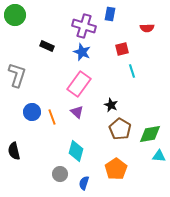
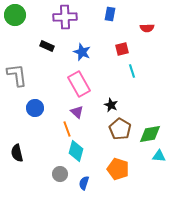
purple cross: moved 19 px left, 9 px up; rotated 20 degrees counterclockwise
gray L-shape: rotated 25 degrees counterclockwise
pink rectangle: rotated 65 degrees counterclockwise
blue circle: moved 3 px right, 4 px up
orange line: moved 15 px right, 12 px down
black semicircle: moved 3 px right, 2 px down
orange pentagon: moved 2 px right; rotated 20 degrees counterclockwise
